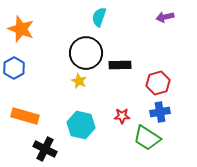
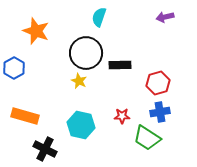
orange star: moved 15 px right, 2 px down
